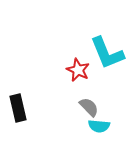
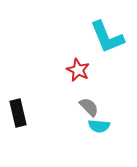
cyan L-shape: moved 16 px up
black rectangle: moved 5 px down
